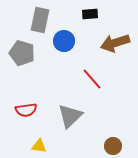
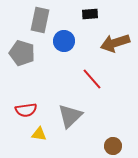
yellow triangle: moved 12 px up
